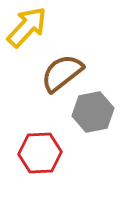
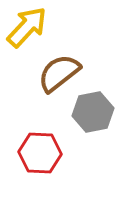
brown semicircle: moved 3 px left
red hexagon: rotated 6 degrees clockwise
